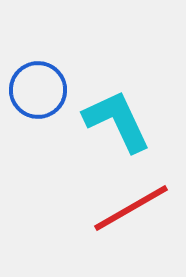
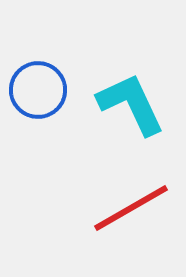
cyan L-shape: moved 14 px right, 17 px up
